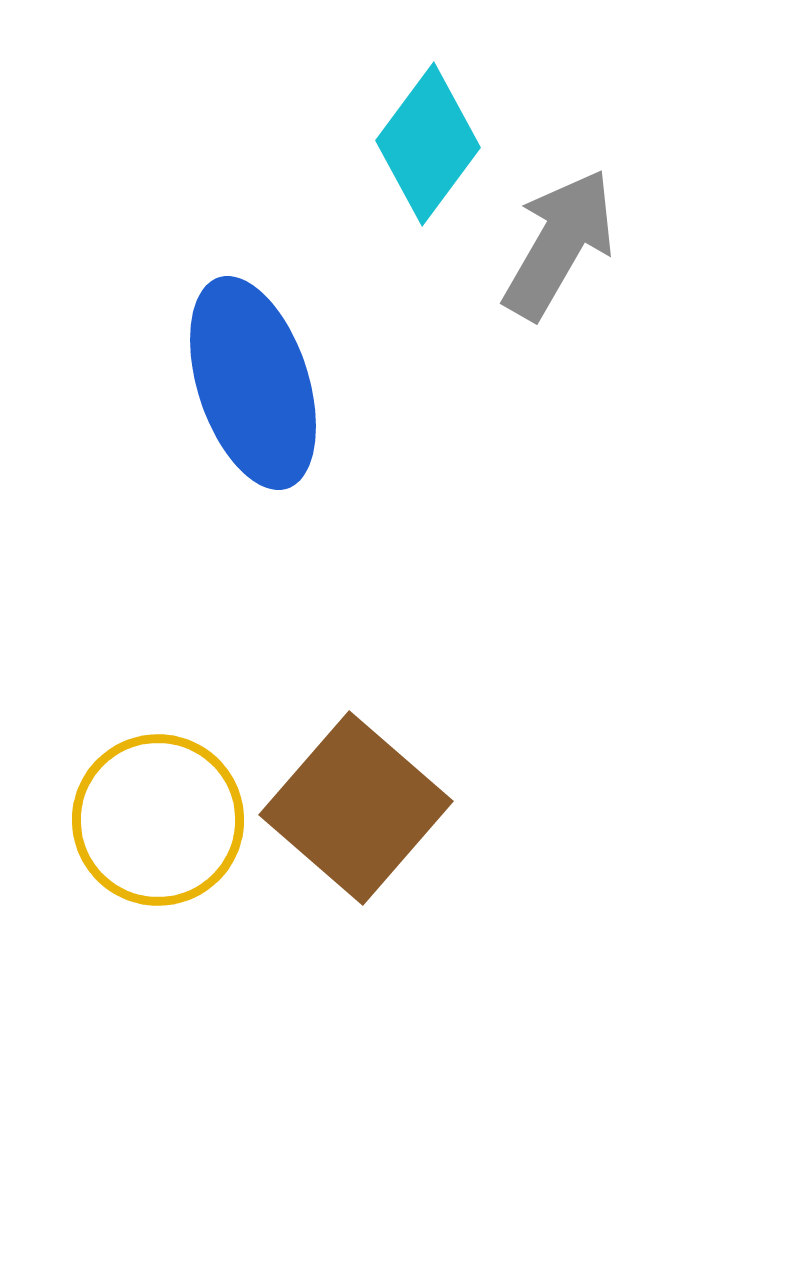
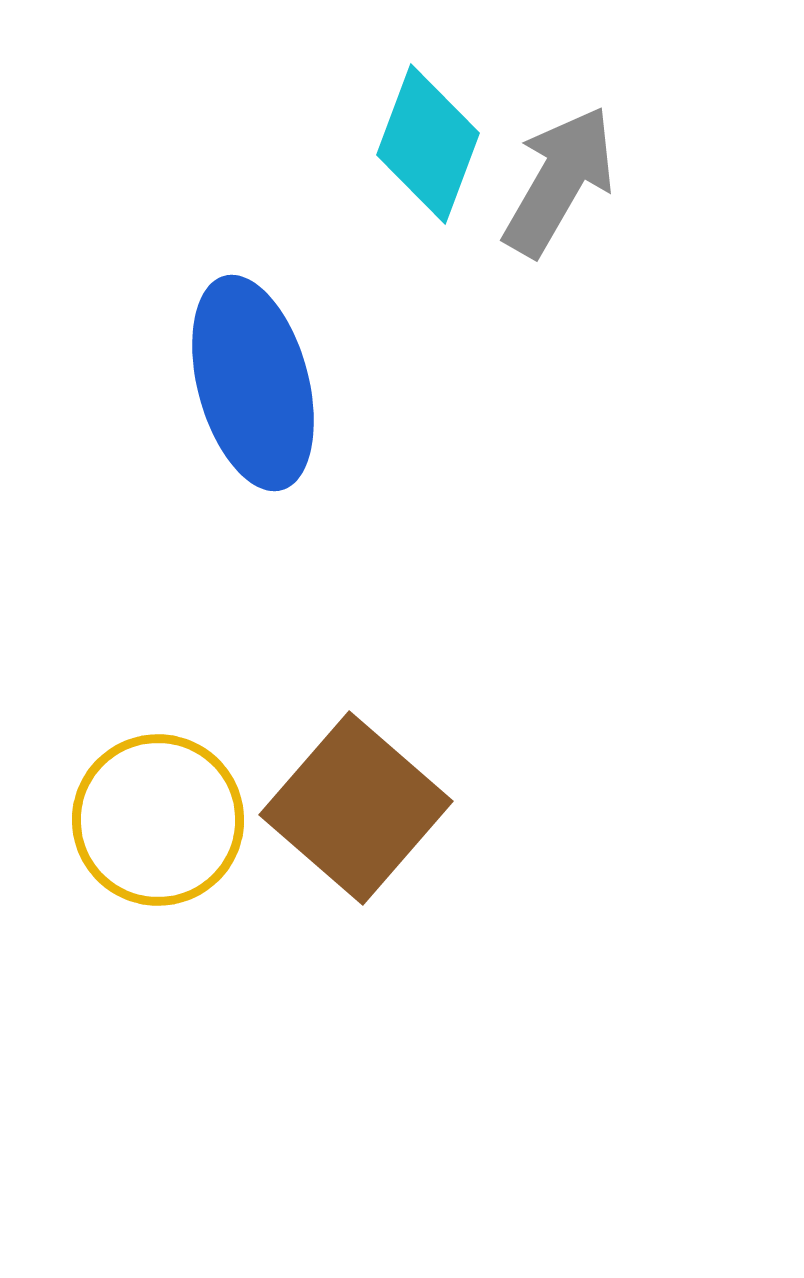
cyan diamond: rotated 16 degrees counterclockwise
gray arrow: moved 63 px up
blue ellipse: rotated 3 degrees clockwise
